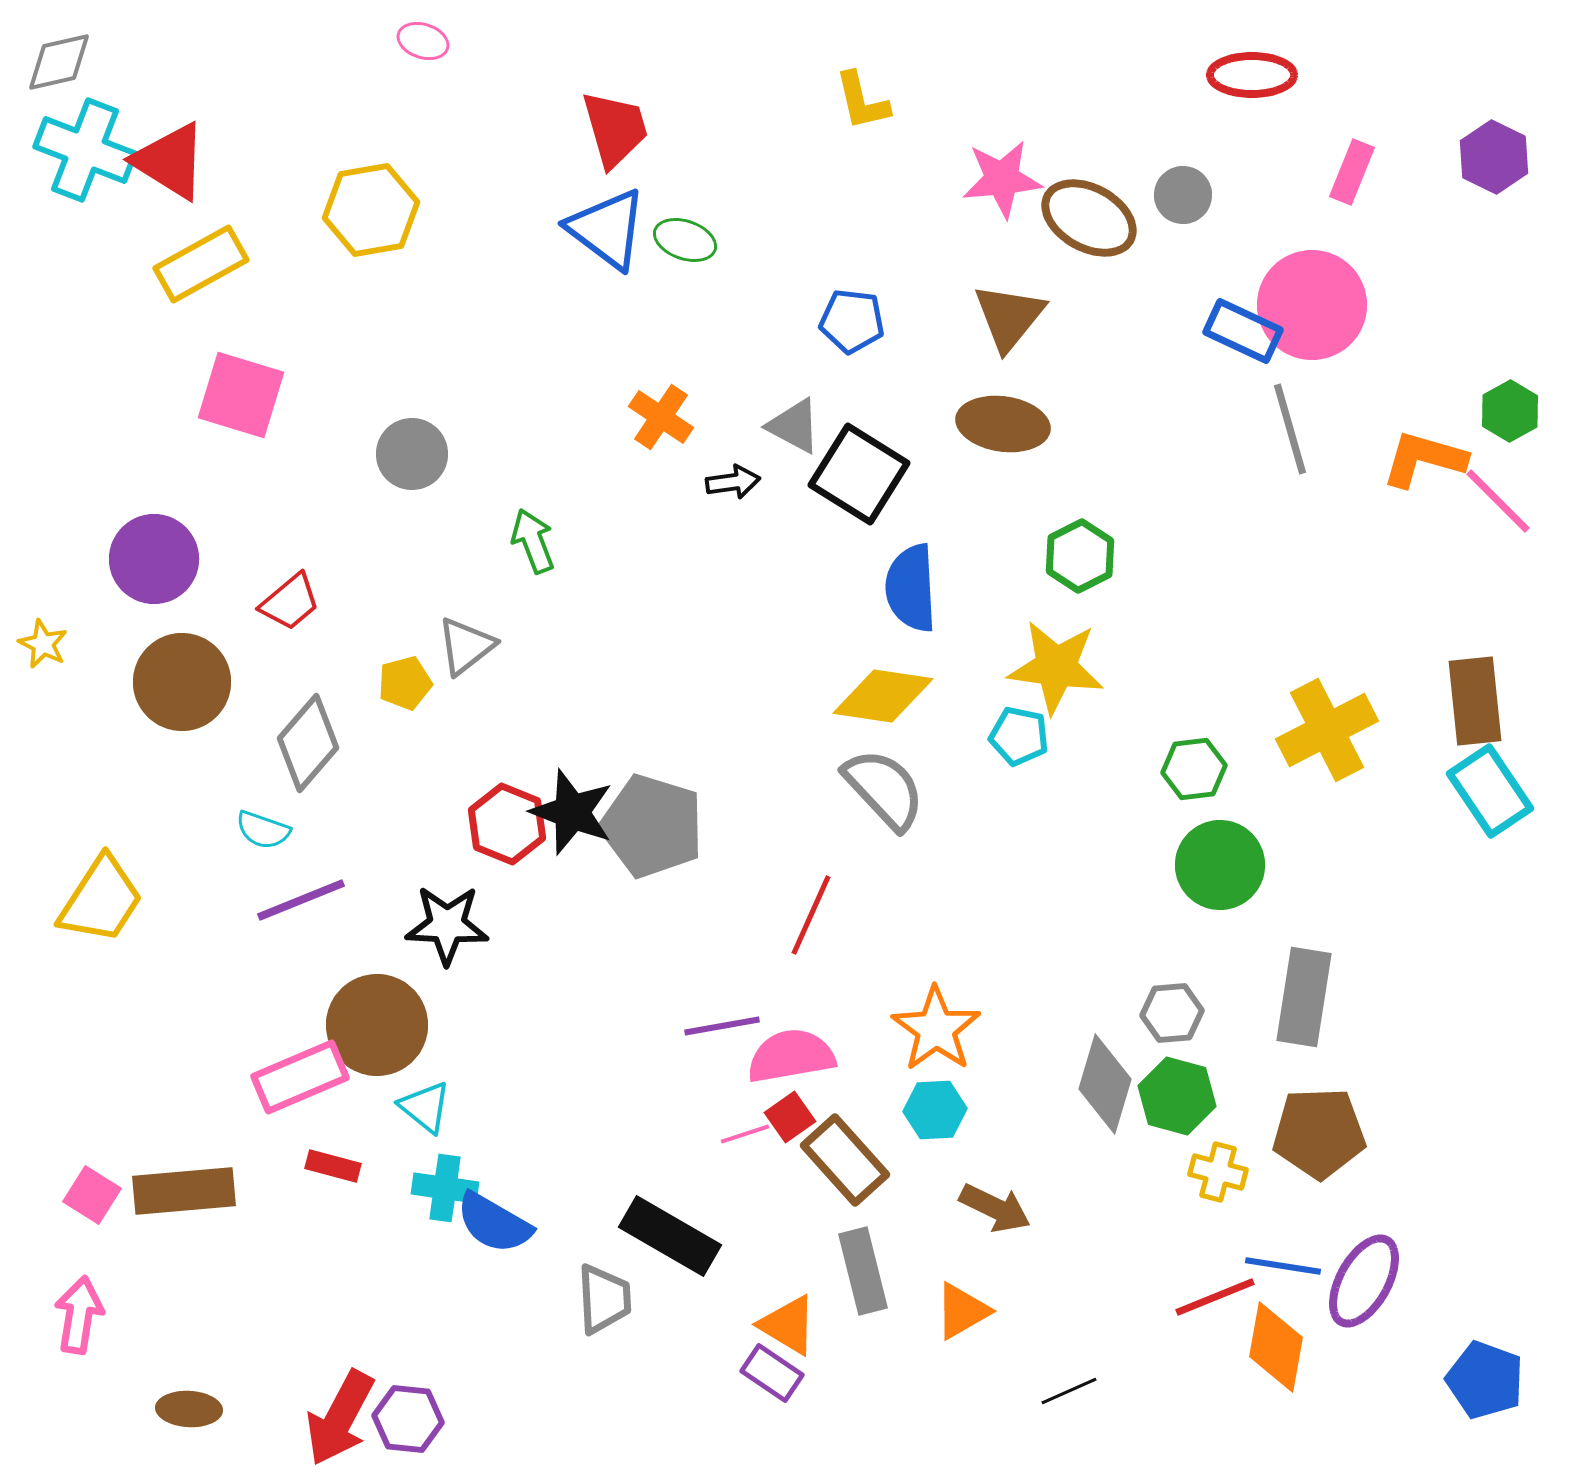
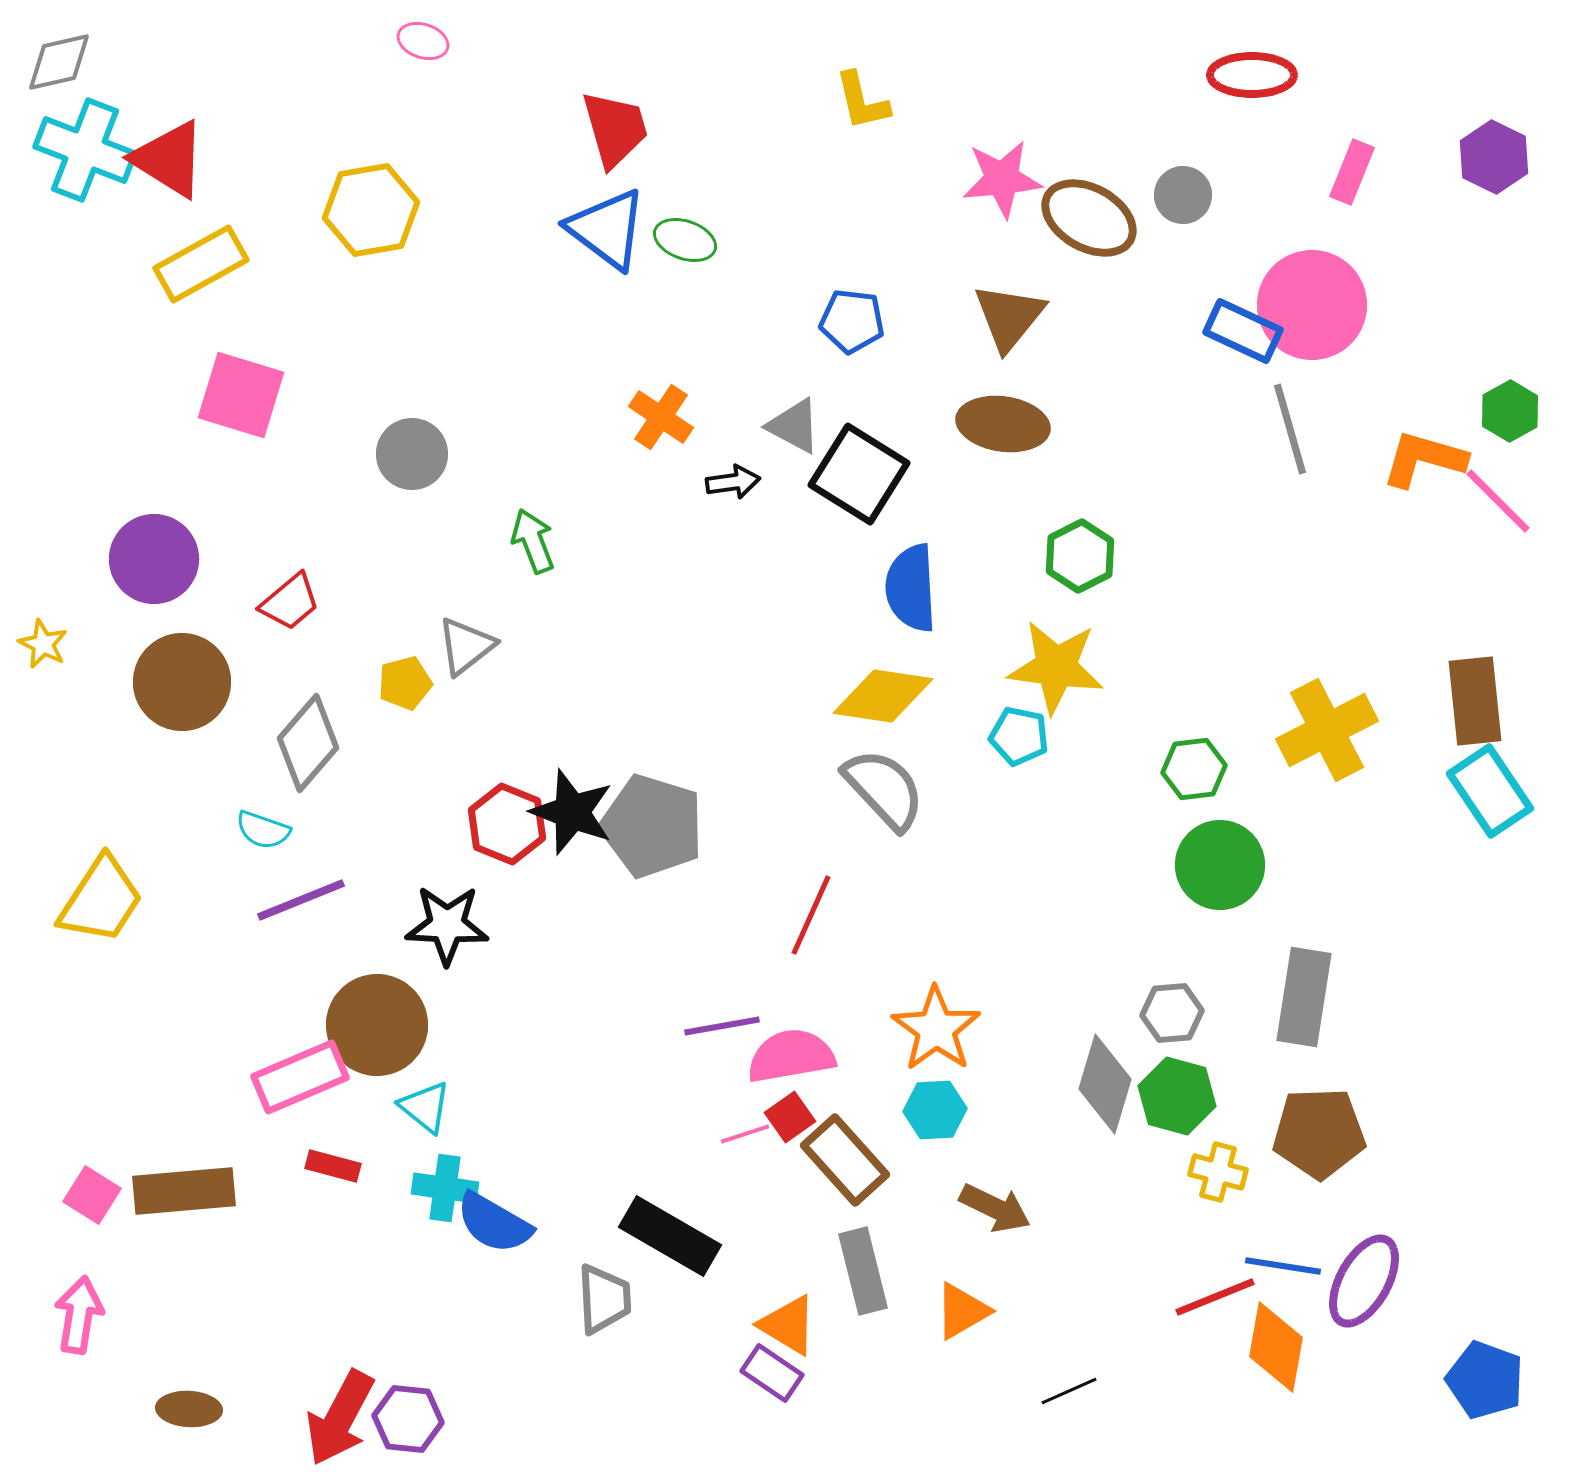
red triangle at (170, 161): moved 1 px left, 2 px up
